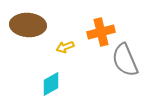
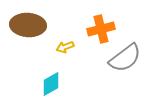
orange cross: moved 3 px up
gray semicircle: moved 2 px up; rotated 104 degrees counterclockwise
